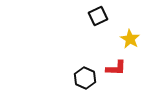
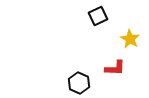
red L-shape: moved 1 px left
black hexagon: moved 6 px left, 5 px down
